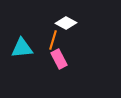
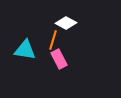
cyan triangle: moved 3 px right, 2 px down; rotated 15 degrees clockwise
